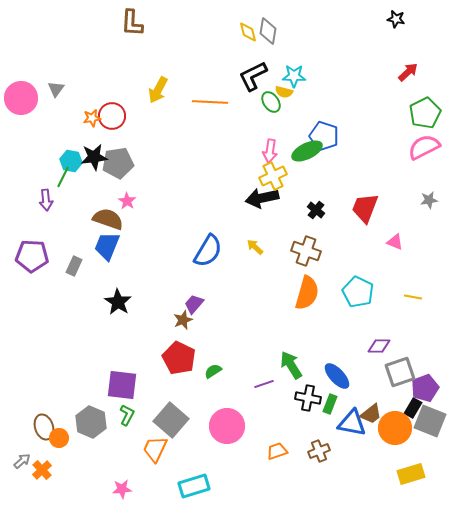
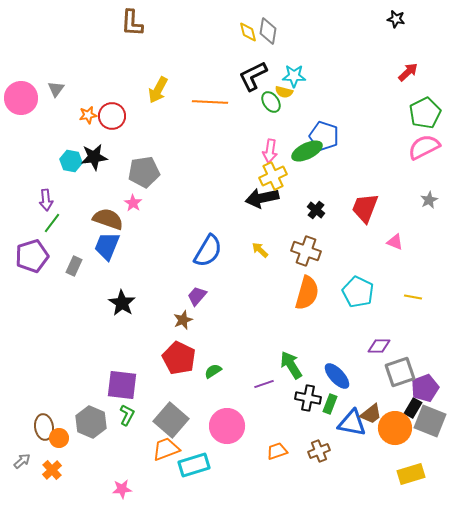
orange star at (92, 118): moved 4 px left, 3 px up
gray pentagon at (118, 163): moved 26 px right, 9 px down
green line at (63, 177): moved 11 px left, 46 px down; rotated 10 degrees clockwise
gray star at (429, 200): rotated 18 degrees counterclockwise
pink star at (127, 201): moved 6 px right, 2 px down
yellow arrow at (255, 247): moved 5 px right, 3 px down
purple pentagon at (32, 256): rotated 20 degrees counterclockwise
black star at (118, 302): moved 4 px right, 1 px down
purple trapezoid at (194, 304): moved 3 px right, 8 px up
brown ellipse at (44, 427): rotated 10 degrees clockwise
orange trapezoid at (155, 449): moved 11 px right; rotated 44 degrees clockwise
orange cross at (42, 470): moved 10 px right
cyan rectangle at (194, 486): moved 21 px up
